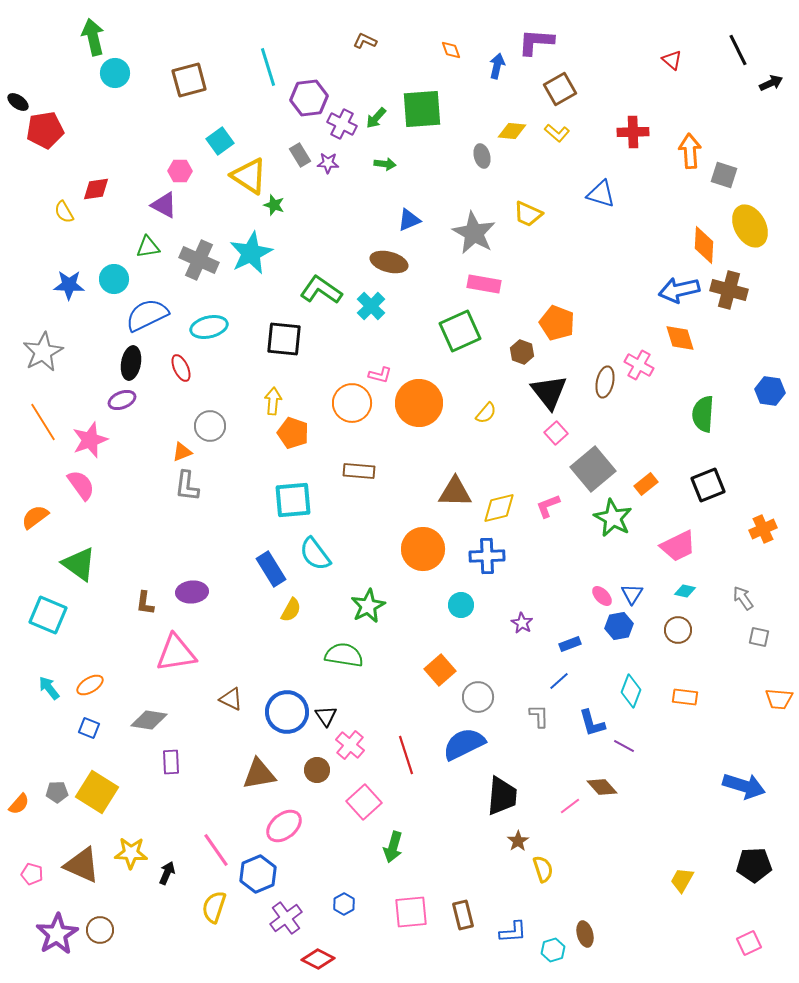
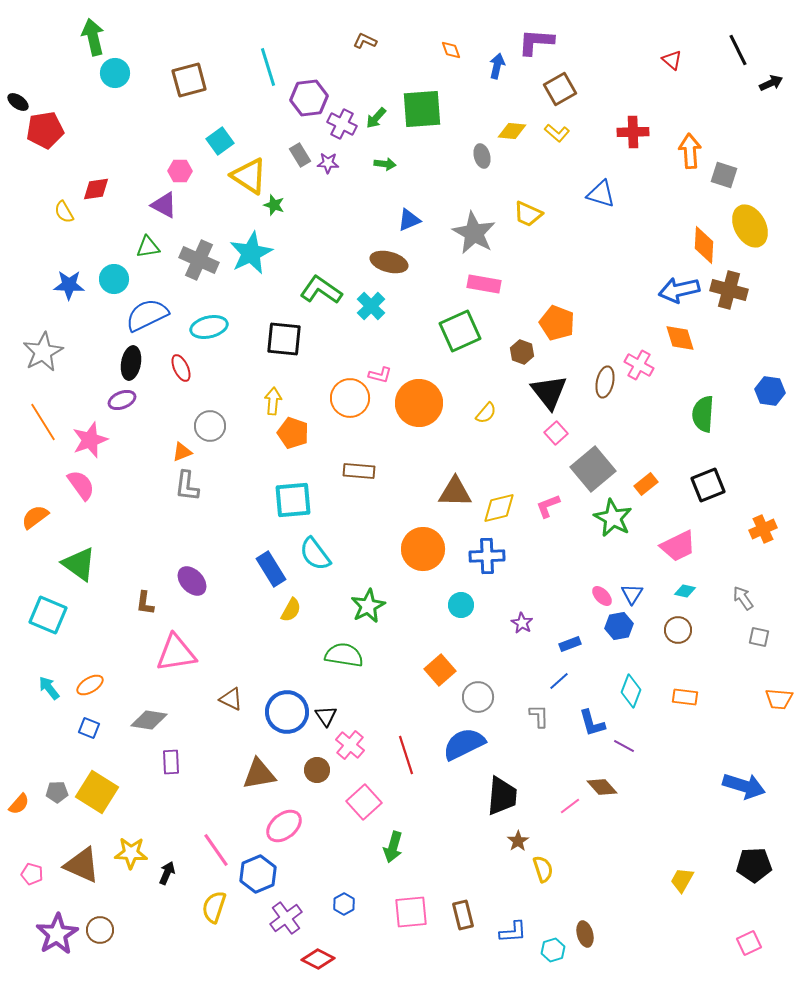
orange circle at (352, 403): moved 2 px left, 5 px up
purple ellipse at (192, 592): moved 11 px up; rotated 52 degrees clockwise
